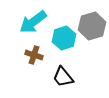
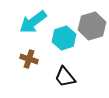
brown cross: moved 5 px left, 4 px down
black trapezoid: moved 2 px right
